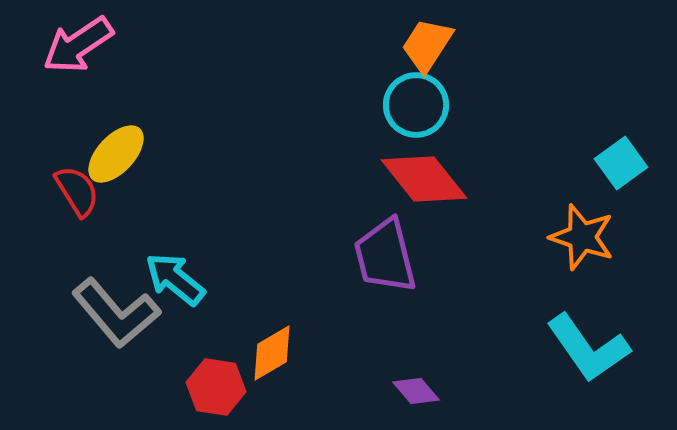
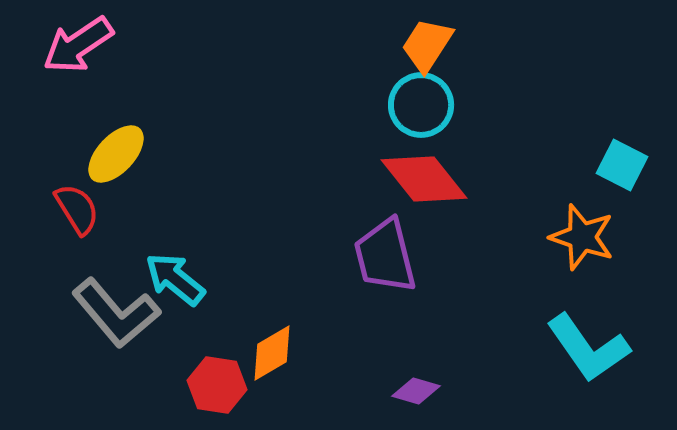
cyan circle: moved 5 px right
cyan square: moved 1 px right, 2 px down; rotated 27 degrees counterclockwise
red semicircle: moved 18 px down
red hexagon: moved 1 px right, 2 px up
purple diamond: rotated 33 degrees counterclockwise
